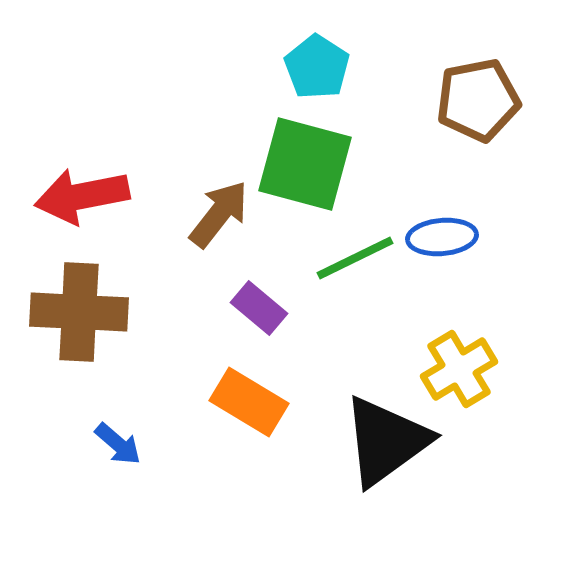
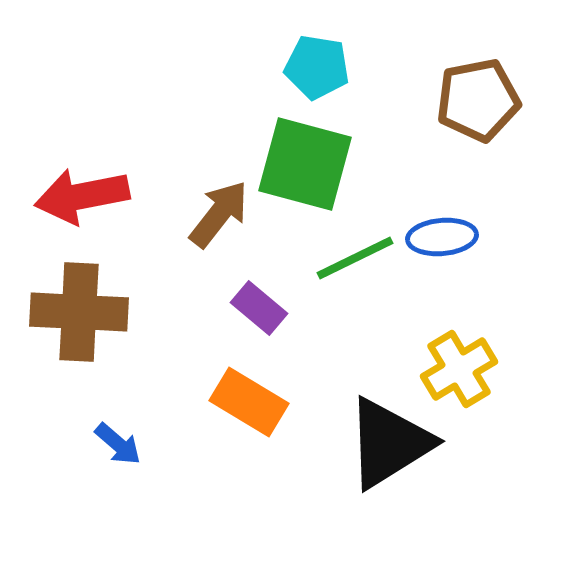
cyan pentagon: rotated 24 degrees counterclockwise
black triangle: moved 3 px right, 2 px down; rotated 4 degrees clockwise
